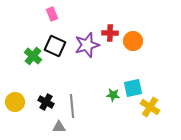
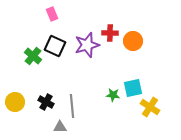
gray triangle: moved 1 px right
